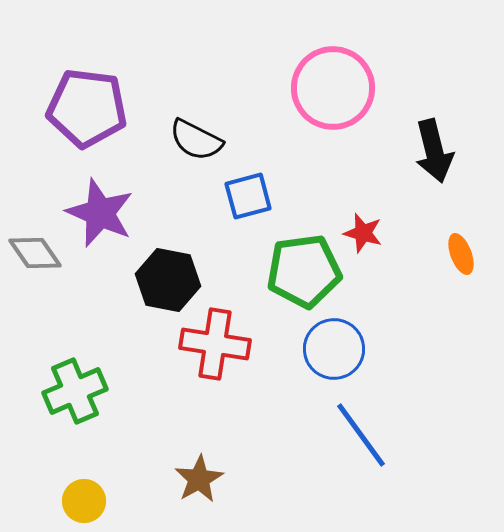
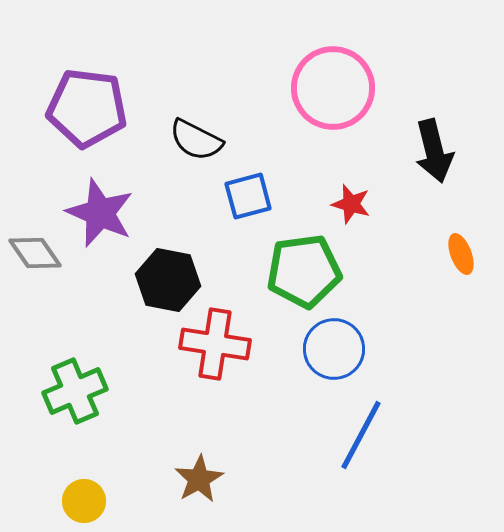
red star: moved 12 px left, 29 px up
blue line: rotated 64 degrees clockwise
